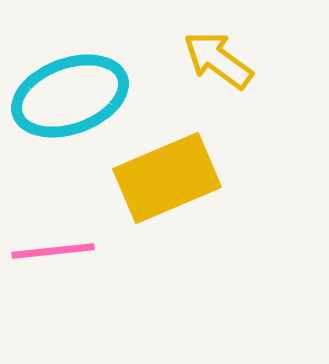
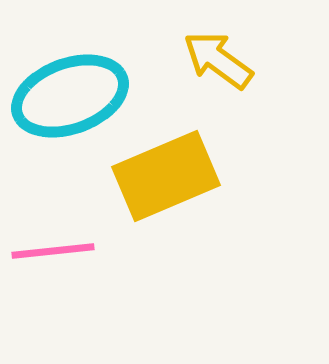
yellow rectangle: moved 1 px left, 2 px up
